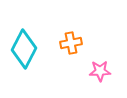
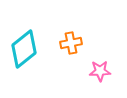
cyan diamond: rotated 24 degrees clockwise
